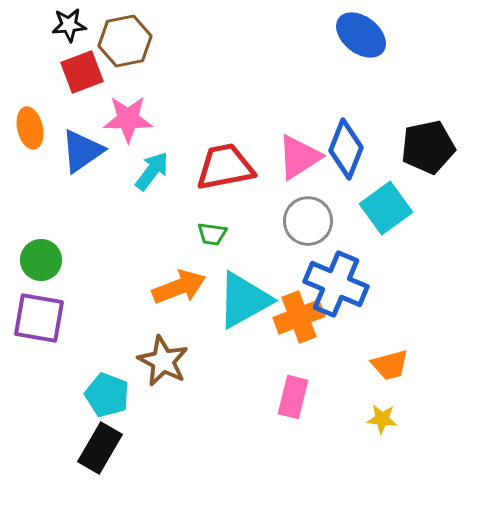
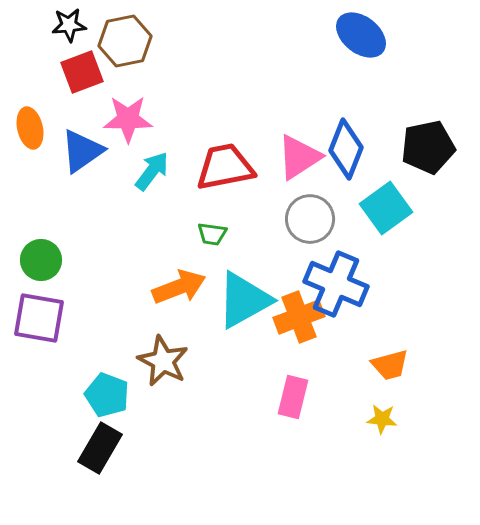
gray circle: moved 2 px right, 2 px up
